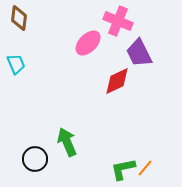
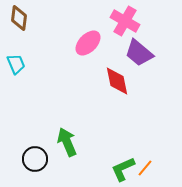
pink cross: moved 7 px right; rotated 8 degrees clockwise
purple trapezoid: rotated 24 degrees counterclockwise
red diamond: rotated 76 degrees counterclockwise
green L-shape: rotated 12 degrees counterclockwise
